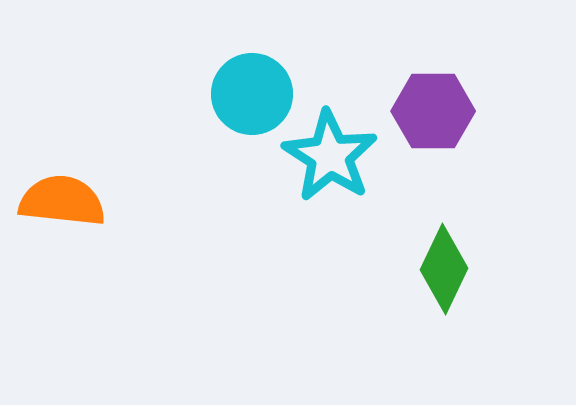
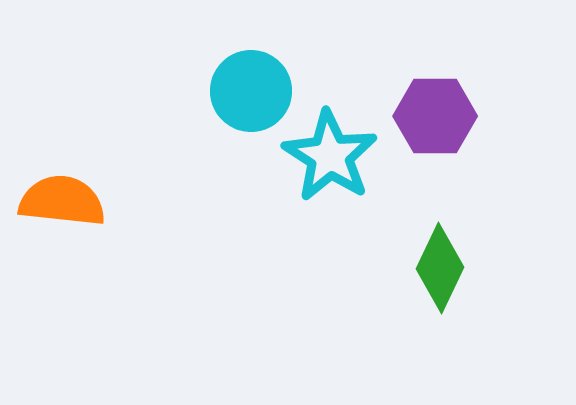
cyan circle: moved 1 px left, 3 px up
purple hexagon: moved 2 px right, 5 px down
green diamond: moved 4 px left, 1 px up
